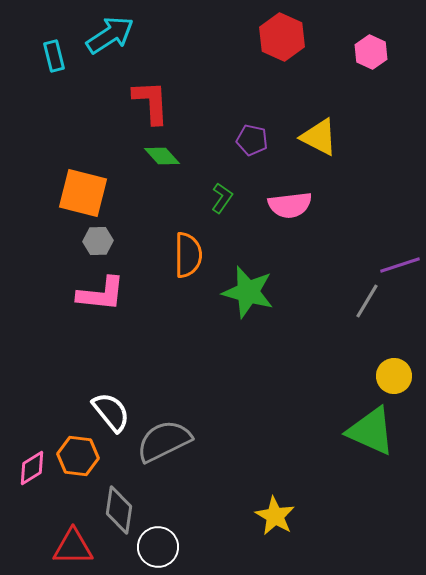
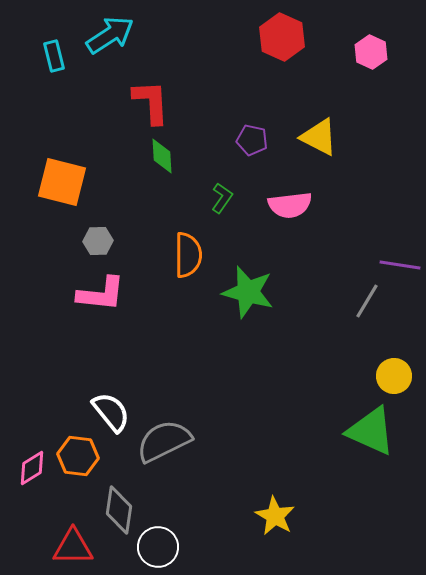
green diamond: rotated 39 degrees clockwise
orange square: moved 21 px left, 11 px up
purple line: rotated 27 degrees clockwise
